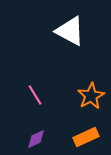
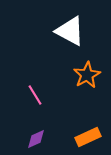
orange star: moved 4 px left, 21 px up
orange rectangle: moved 2 px right
